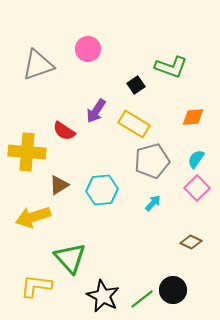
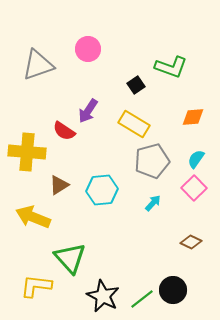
purple arrow: moved 8 px left
pink square: moved 3 px left
yellow arrow: rotated 40 degrees clockwise
